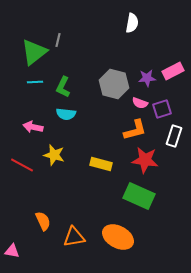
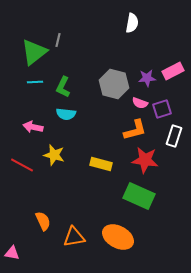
pink triangle: moved 2 px down
